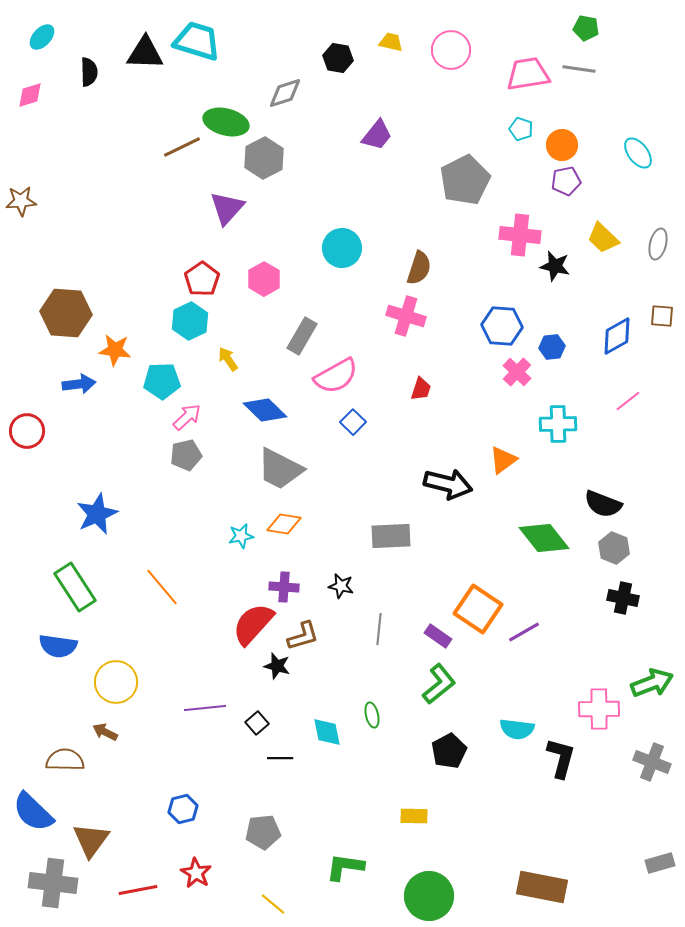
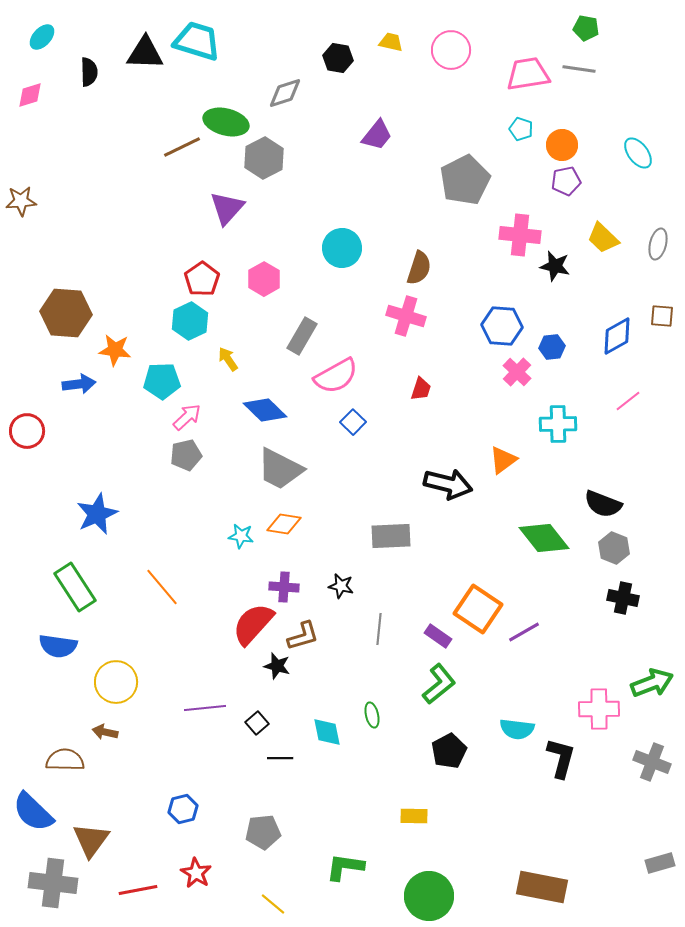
cyan star at (241, 536): rotated 20 degrees clockwise
brown arrow at (105, 732): rotated 15 degrees counterclockwise
